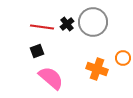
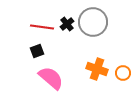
orange circle: moved 15 px down
